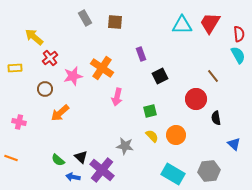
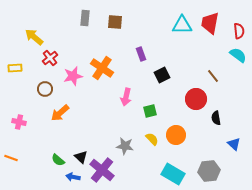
gray rectangle: rotated 35 degrees clockwise
red trapezoid: rotated 20 degrees counterclockwise
red semicircle: moved 3 px up
cyan semicircle: rotated 24 degrees counterclockwise
black square: moved 2 px right, 1 px up
pink arrow: moved 9 px right
yellow semicircle: moved 3 px down
